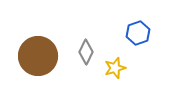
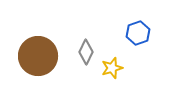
yellow star: moved 3 px left
